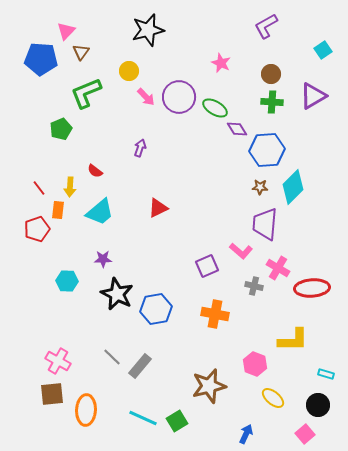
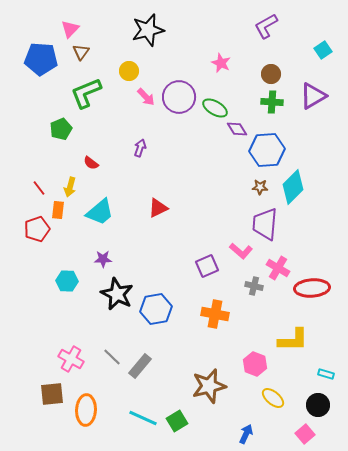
pink triangle at (66, 31): moved 4 px right, 2 px up
red semicircle at (95, 171): moved 4 px left, 8 px up
yellow arrow at (70, 187): rotated 12 degrees clockwise
pink cross at (58, 361): moved 13 px right, 2 px up
